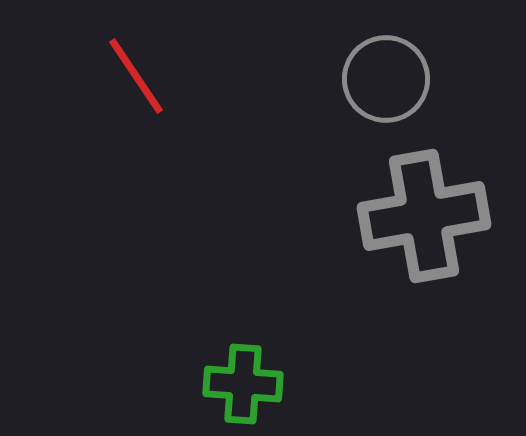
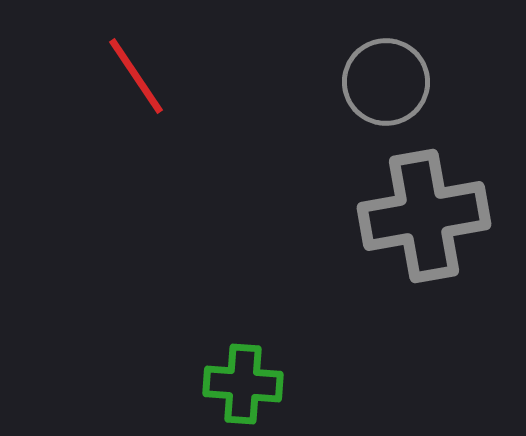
gray circle: moved 3 px down
